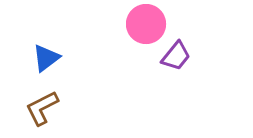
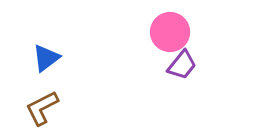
pink circle: moved 24 px right, 8 px down
purple trapezoid: moved 6 px right, 9 px down
